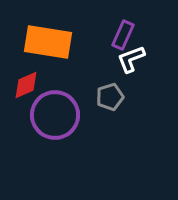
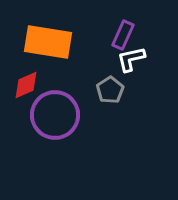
white L-shape: rotated 8 degrees clockwise
gray pentagon: moved 7 px up; rotated 16 degrees counterclockwise
